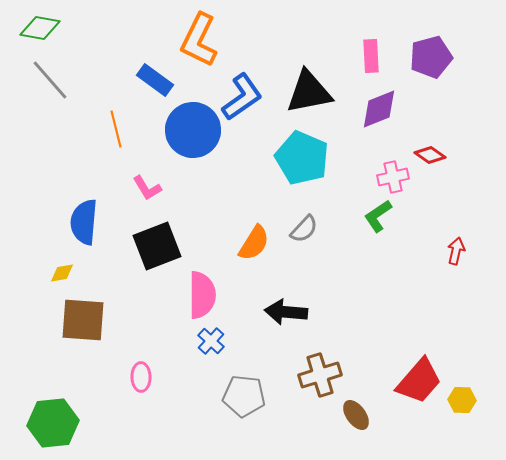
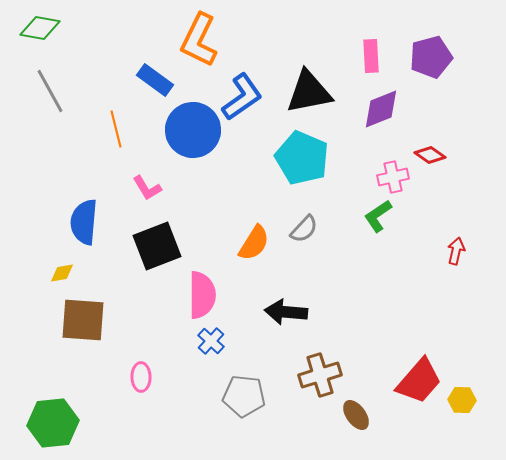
gray line: moved 11 px down; rotated 12 degrees clockwise
purple diamond: moved 2 px right
